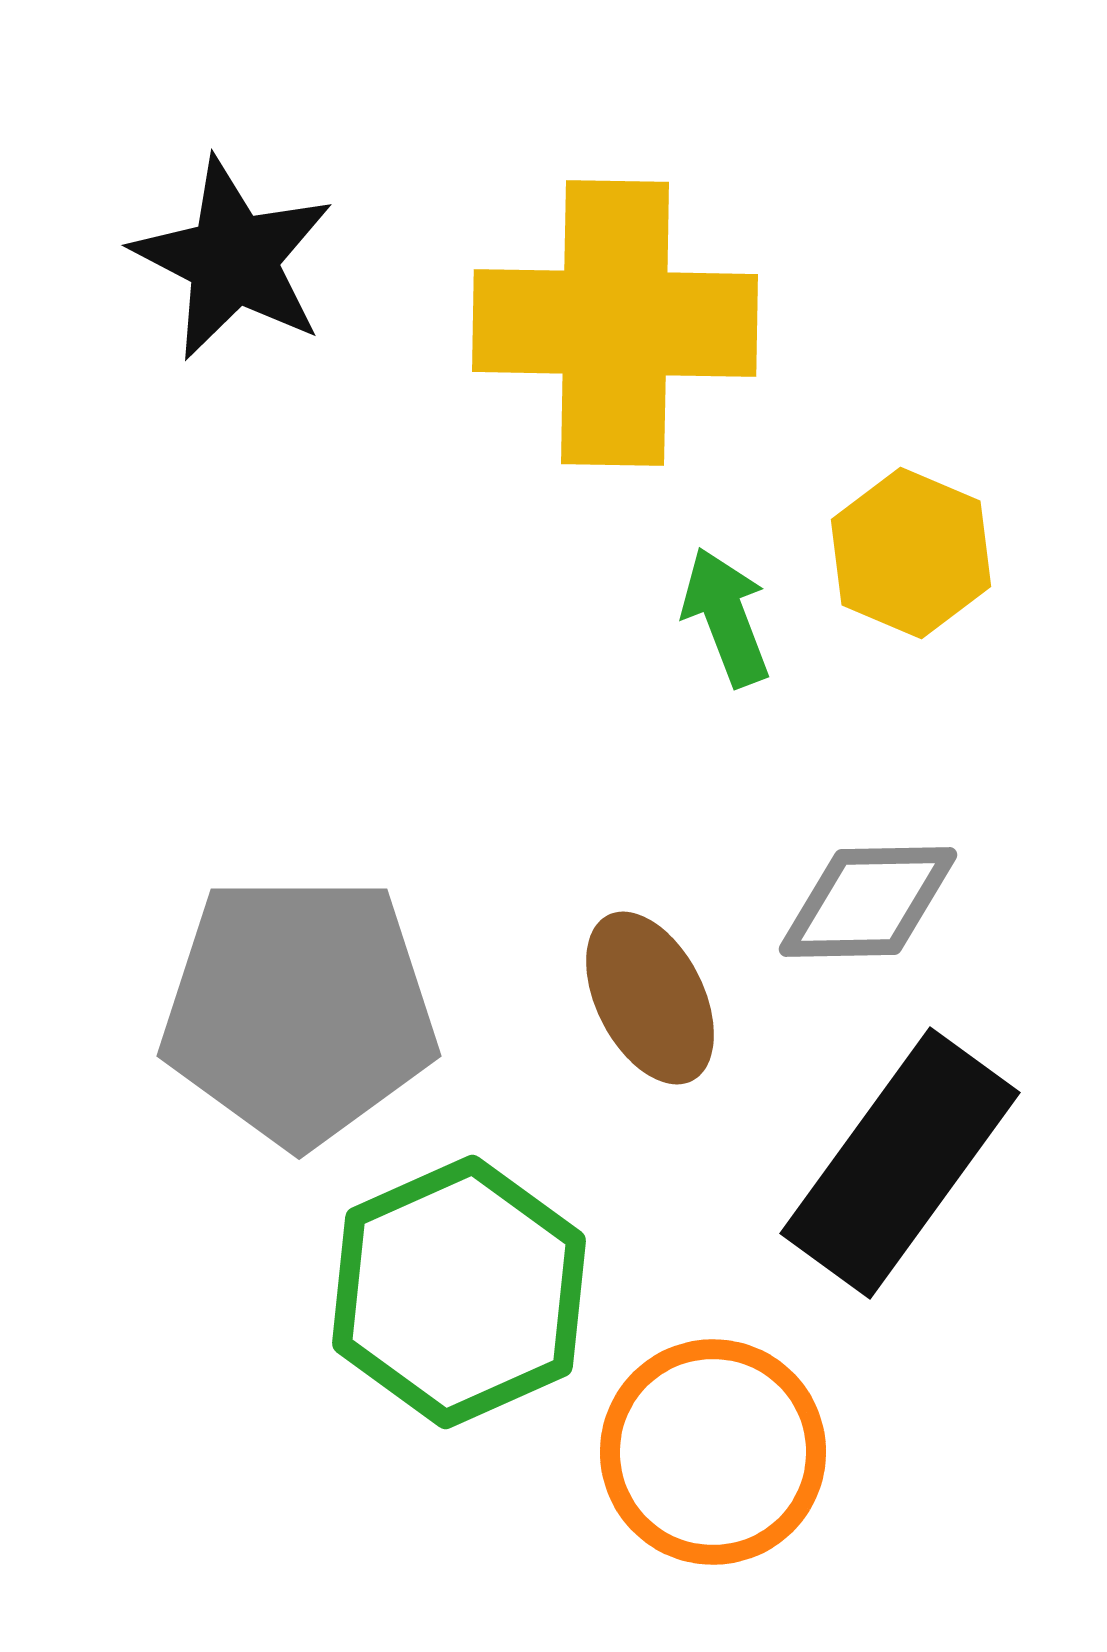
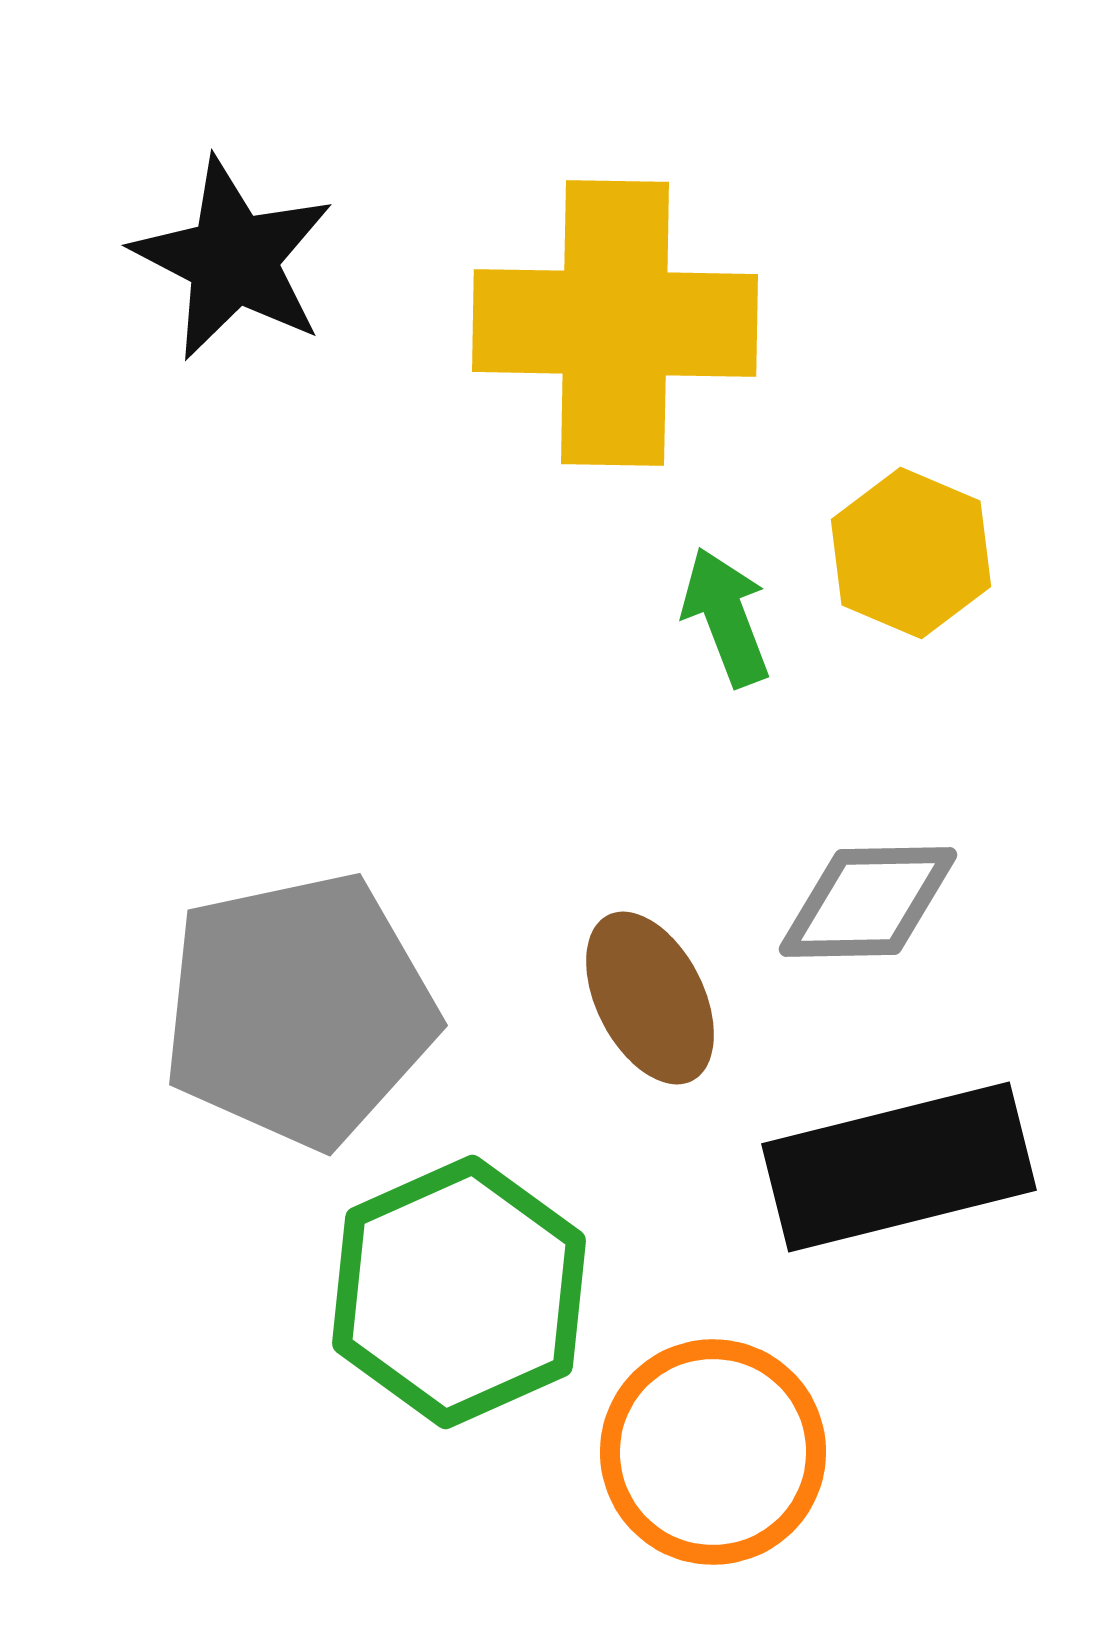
gray pentagon: rotated 12 degrees counterclockwise
black rectangle: moved 1 px left, 4 px down; rotated 40 degrees clockwise
